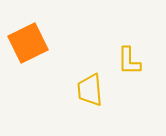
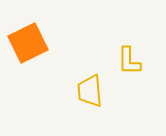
yellow trapezoid: moved 1 px down
